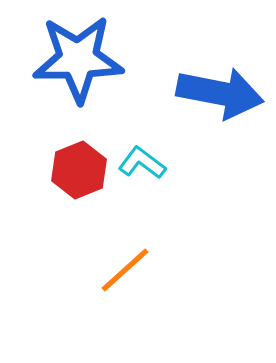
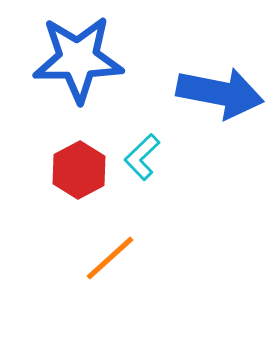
cyan L-shape: moved 6 px up; rotated 81 degrees counterclockwise
red hexagon: rotated 6 degrees counterclockwise
orange line: moved 15 px left, 12 px up
